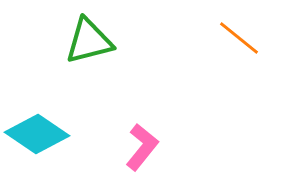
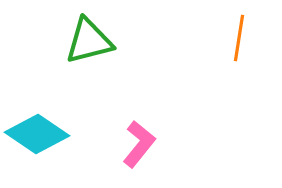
orange line: rotated 60 degrees clockwise
pink L-shape: moved 3 px left, 3 px up
